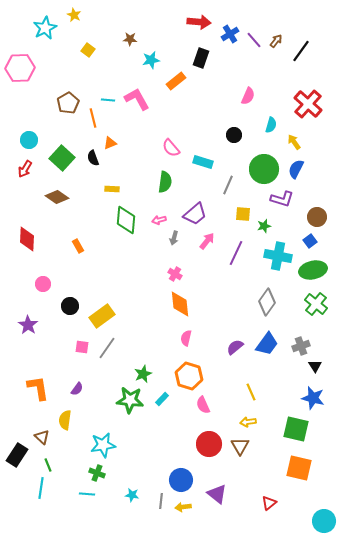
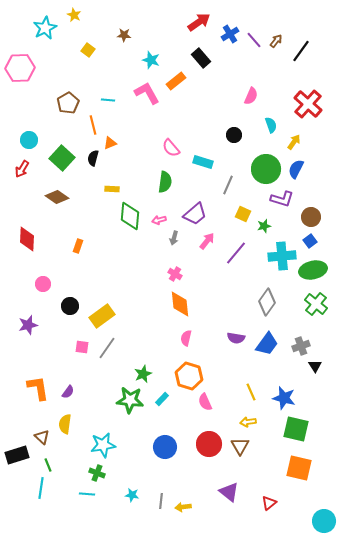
red arrow at (199, 22): rotated 40 degrees counterclockwise
brown star at (130, 39): moved 6 px left, 4 px up
black rectangle at (201, 58): rotated 60 degrees counterclockwise
cyan star at (151, 60): rotated 30 degrees clockwise
pink semicircle at (248, 96): moved 3 px right
pink L-shape at (137, 99): moved 10 px right, 6 px up
orange line at (93, 118): moved 7 px down
cyan semicircle at (271, 125): rotated 35 degrees counterclockwise
yellow arrow at (294, 142): rotated 70 degrees clockwise
black semicircle at (93, 158): rotated 35 degrees clockwise
red arrow at (25, 169): moved 3 px left
green circle at (264, 169): moved 2 px right
yellow square at (243, 214): rotated 21 degrees clockwise
brown circle at (317, 217): moved 6 px left
green diamond at (126, 220): moved 4 px right, 4 px up
orange rectangle at (78, 246): rotated 48 degrees clockwise
purple line at (236, 253): rotated 15 degrees clockwise
cyan cross at (278, 256): moved 4 px right; rotated 16 degrees counterclockwise
purple star at (28, 325): rotated 24 degrees clockwise
purple semicircle at (235, 347): moved 1 px right, 9 px up; rotated 132 degrees counterclockwise
purple semicircle at (77, 389): moved 9 px left, 3 px down
blue star at (313, 398): moved 29 px left
pink semicircle at (203, 405): moved 2 px right, 3 px up
yellow semicircle at (65, 420): moved 4 px down
black rectangle at (17, 455): rotated 40 degrees clockwise
blue circle at (181, 480): moved 16 px left, 33 px up
purple triangle at (217, 494): moved 12 px right, 2 px up
